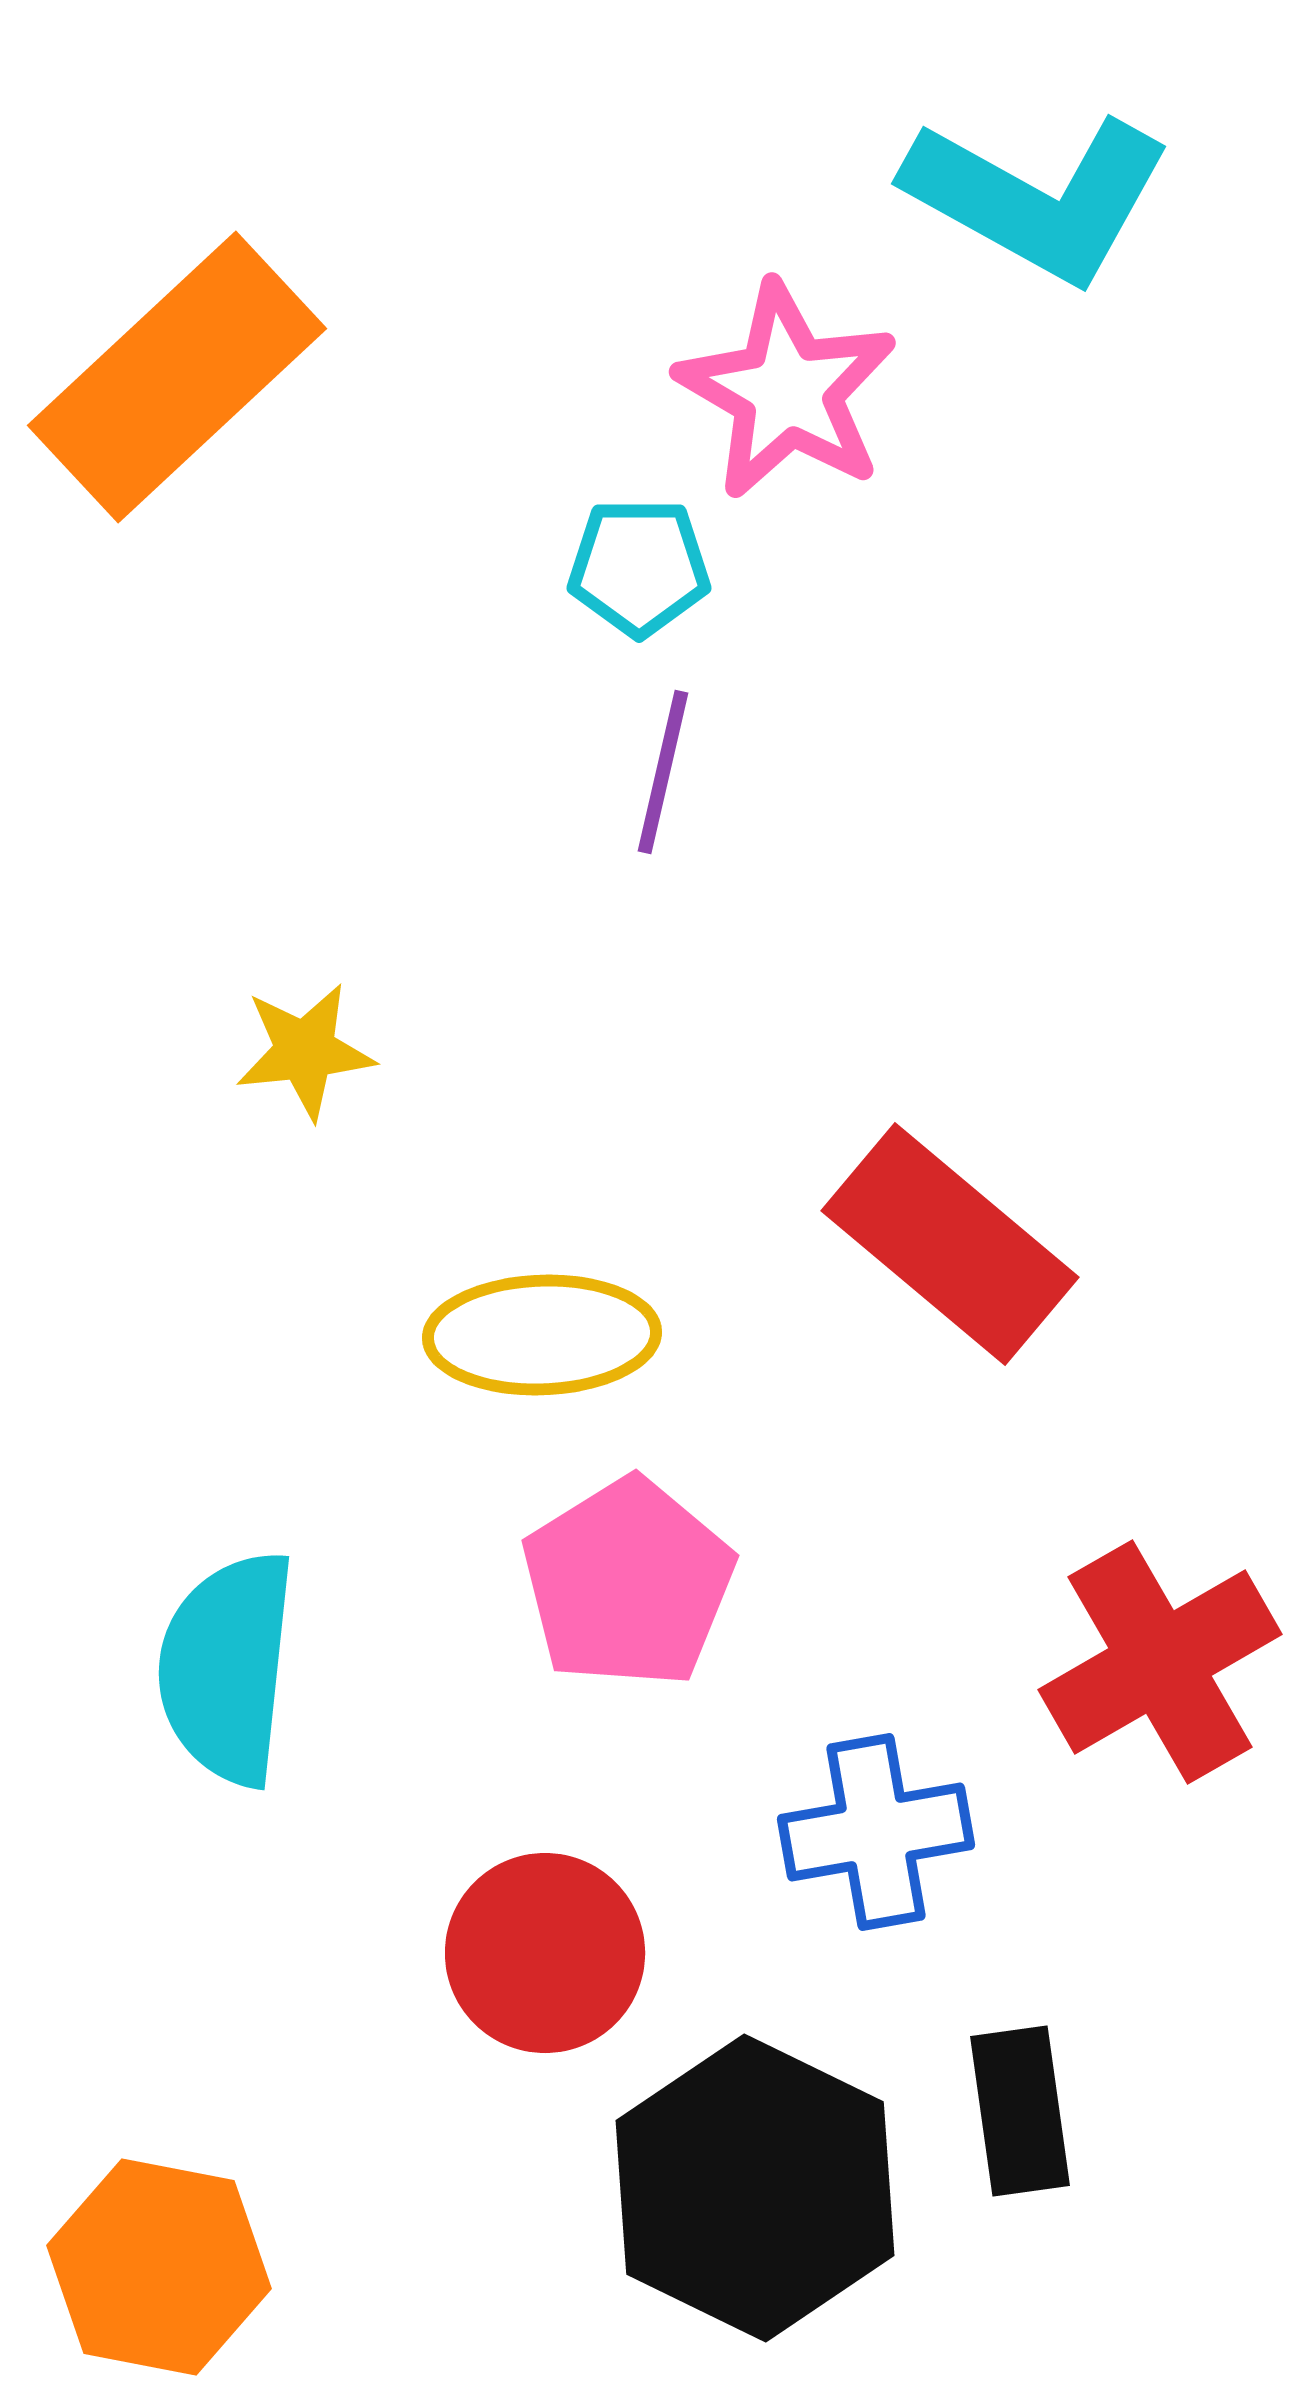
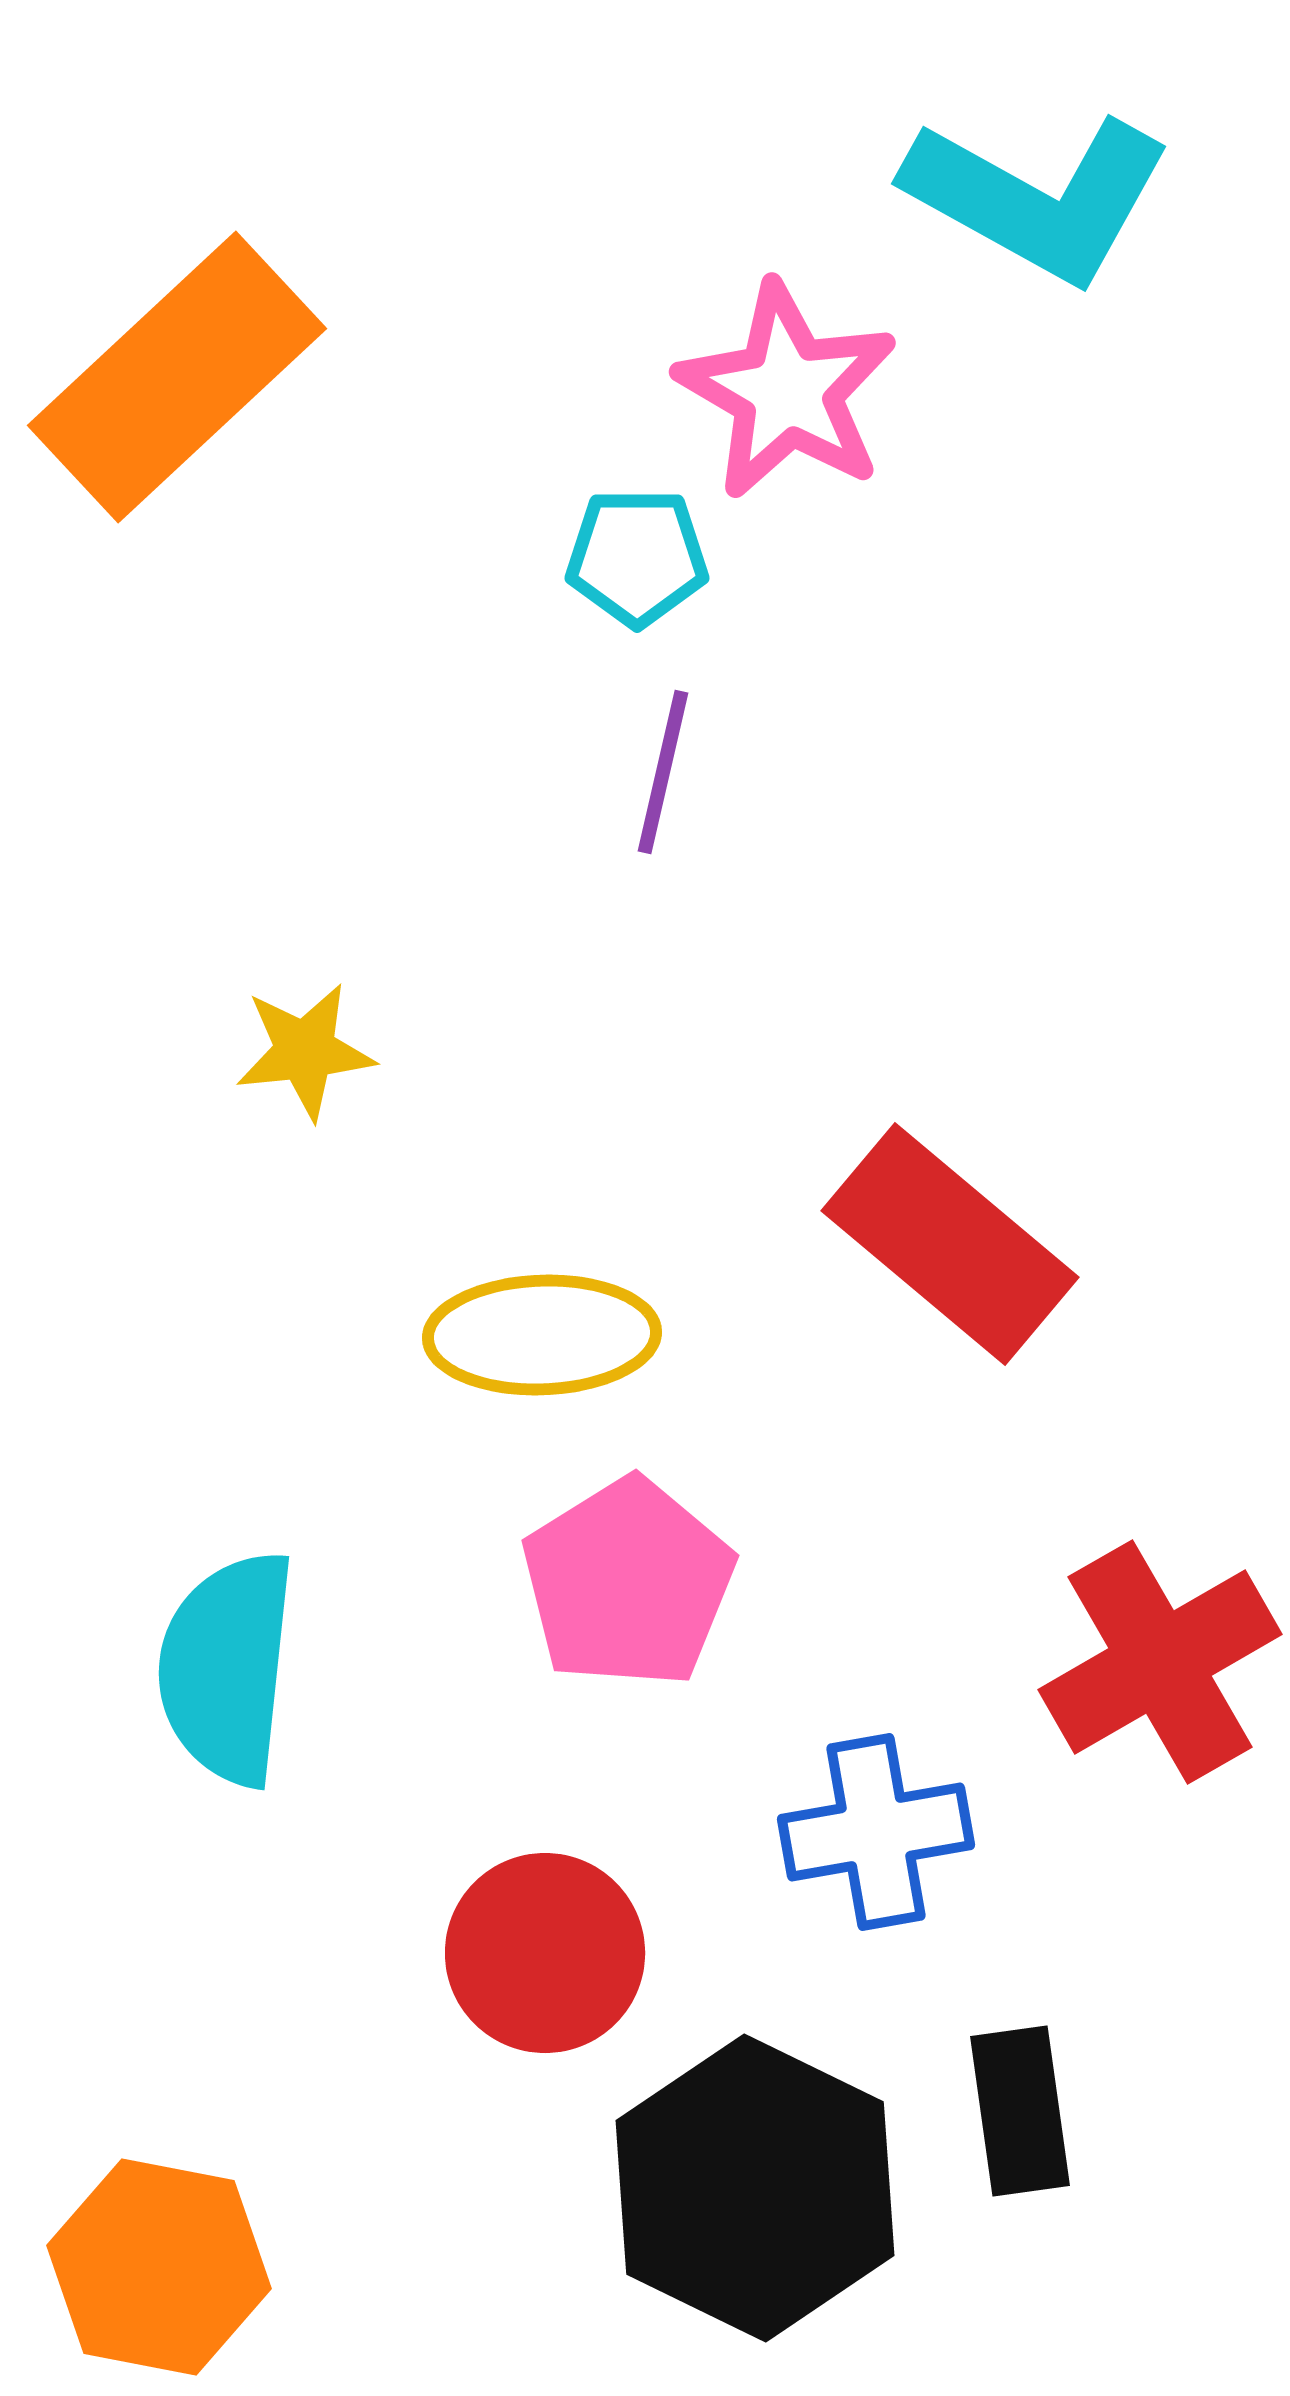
cyan pentagon: moved 2 px left, 10 px up
